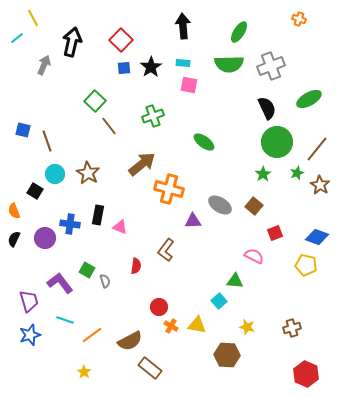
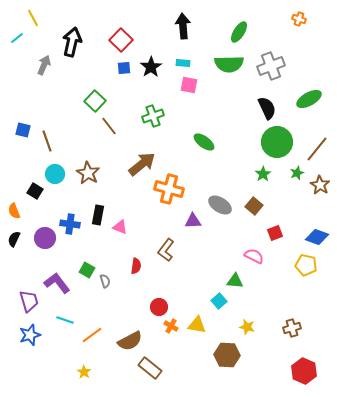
purple L-shape at (60, 283): moved 3 px left
red hexagon at (306, 374): moved 2 px left, 3 px up
